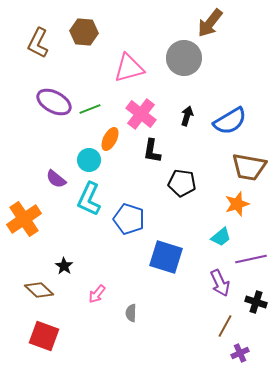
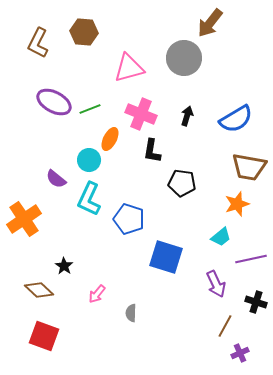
pink cross: rotated 16 degrees counterclockwise
blue semicircle: moved 6 px right, 2 px up
purple arrow: moved 4 px left, 1 px down
